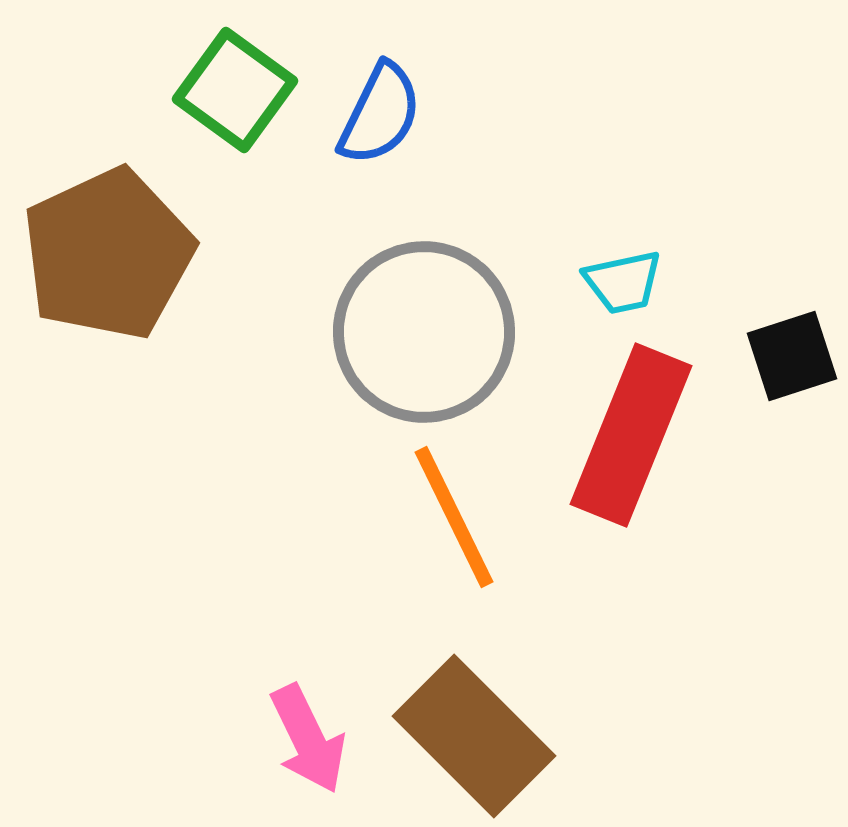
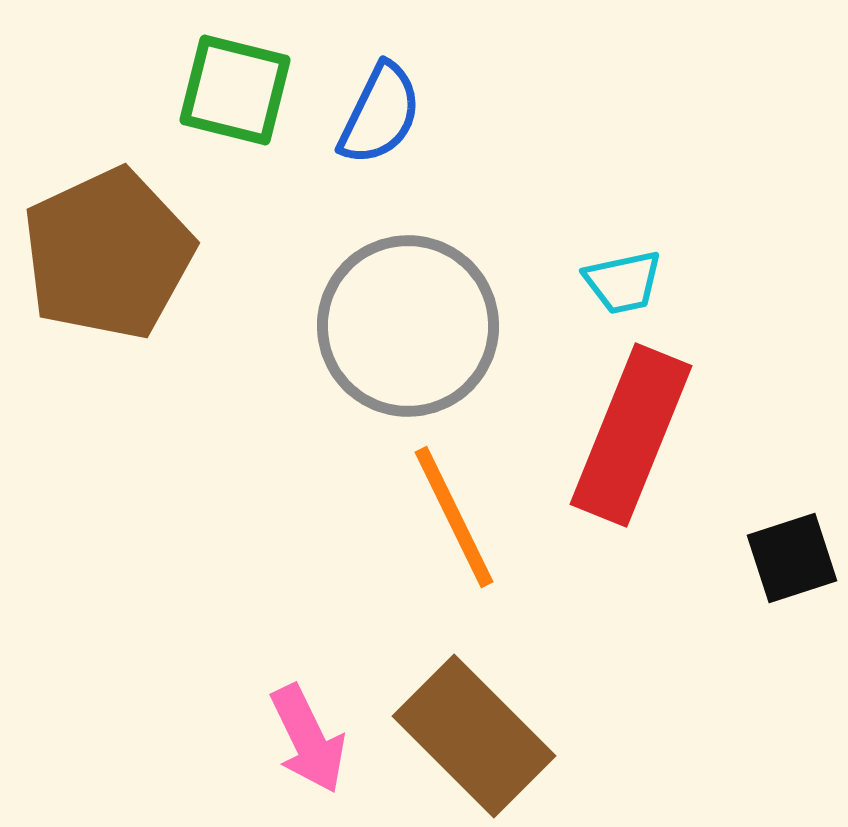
green square: rotated 22 degrees counterclockwise
gray circle: moved 16 px left, 6 px up
black square: moved 202 px down
